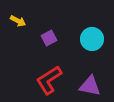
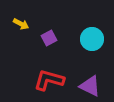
yellow arrow: moved 3 px right, 3 px down
red L-shape: rotated 48 degrees clockwise
purple triangle: rotated 15 degrees clockwise
